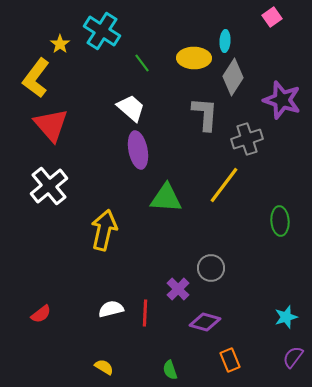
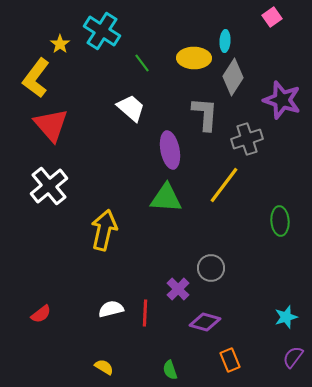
purple ellipse: moved 32 px right
